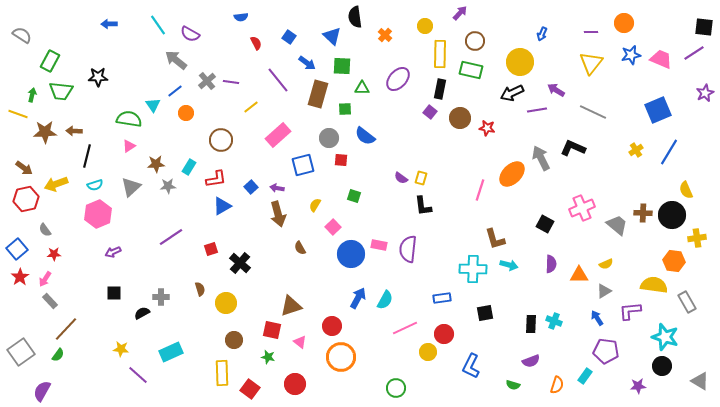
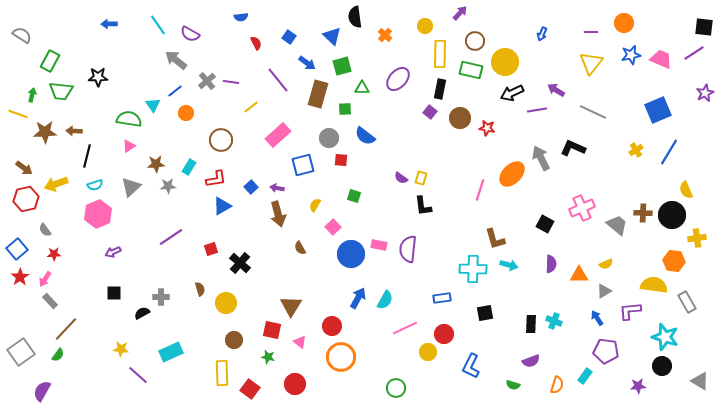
yellow circle at (520, 62): moved 15 px left
green square at (342, 66): rotated 18 degrees counterclockwise
brown triangle at (291, 306): rotated 40 degrees counterclockwise
